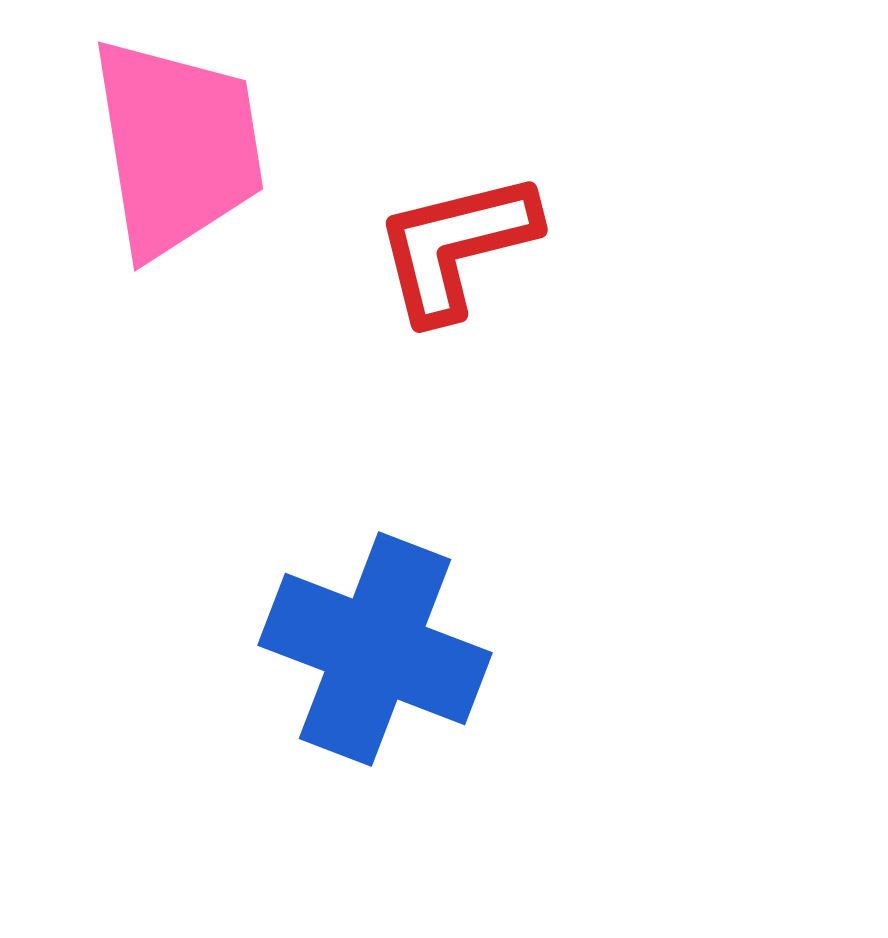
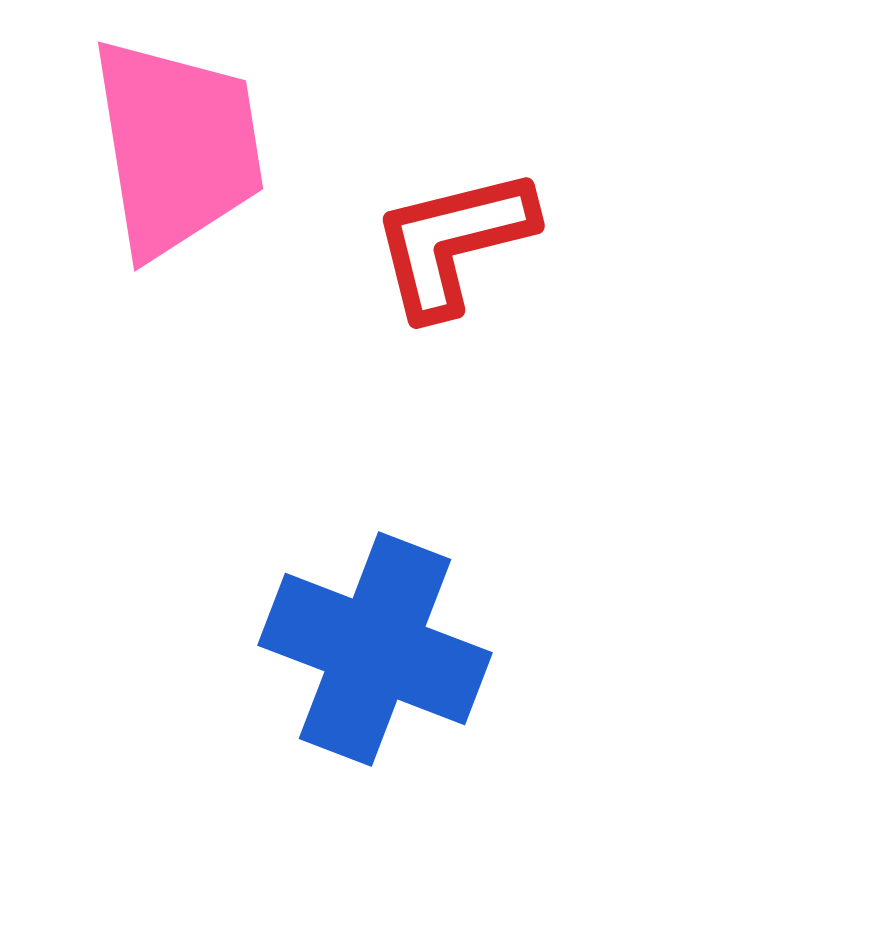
red L-shape: moved 3 px left, 4 px up
